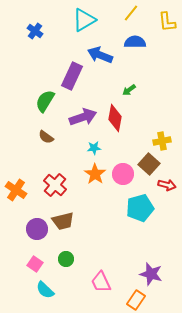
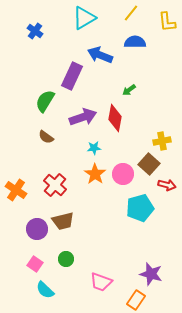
cyan triangle: moved 2 px up
pink trapezoid: rotated 45 degrees counterclockwise
